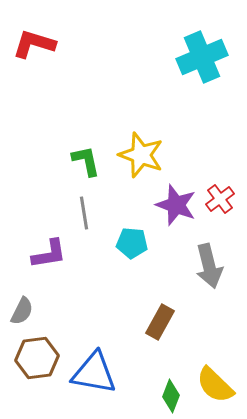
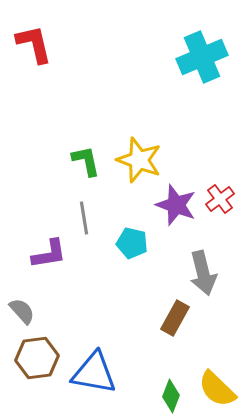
red L-shape: rotated 60 degrees clockwise
yellow star: moved 2 px left, 5 px down
gray line: moved 5 px down
cyan pentagon: rotated 8 degrees clockwise
gray arrow: moved 6 px left, 7 px down
gray semicircle: rotated 68 degrees counterclockwise
brown rectangle: moved 15 px right, 4 px up
yellow semicircle: moved 2 px right, 4 px down
